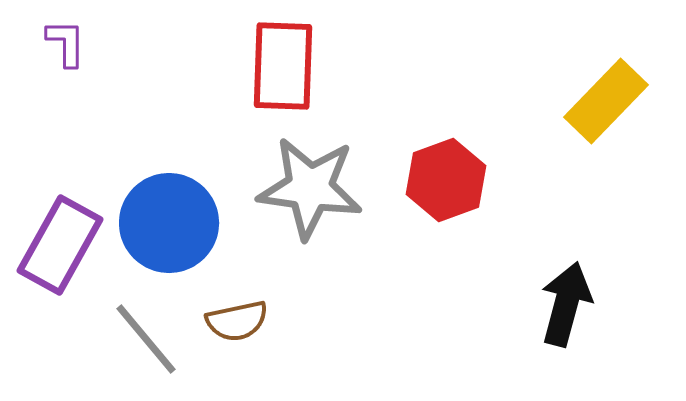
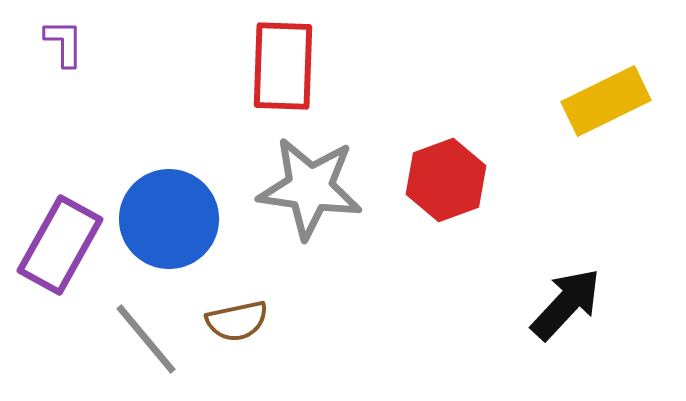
purple L-shape: moved 2 px left
yellow rectangle: rotated 20 degrees clockwise
blue circle: moved 4 px up
black arrow: rotated 28 degrees clockwise
